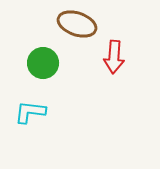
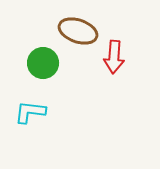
brown ellipse: moved 1 px right, 7 px down
